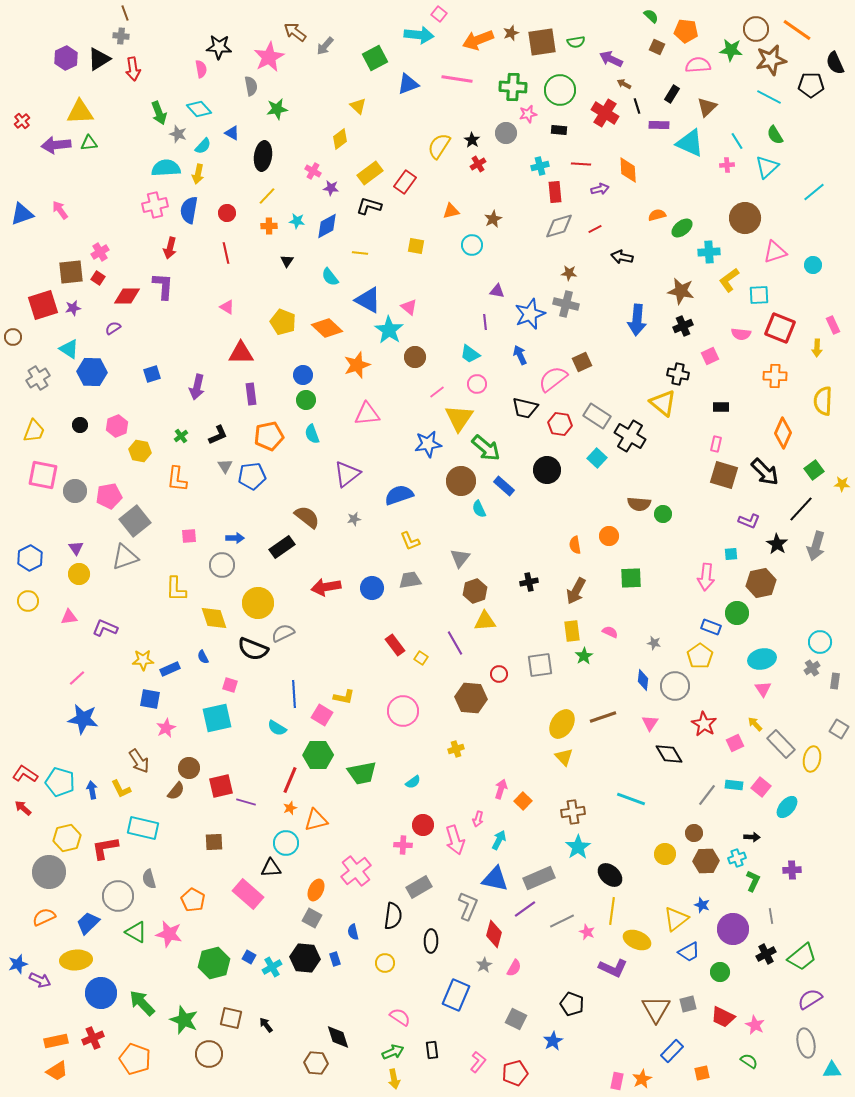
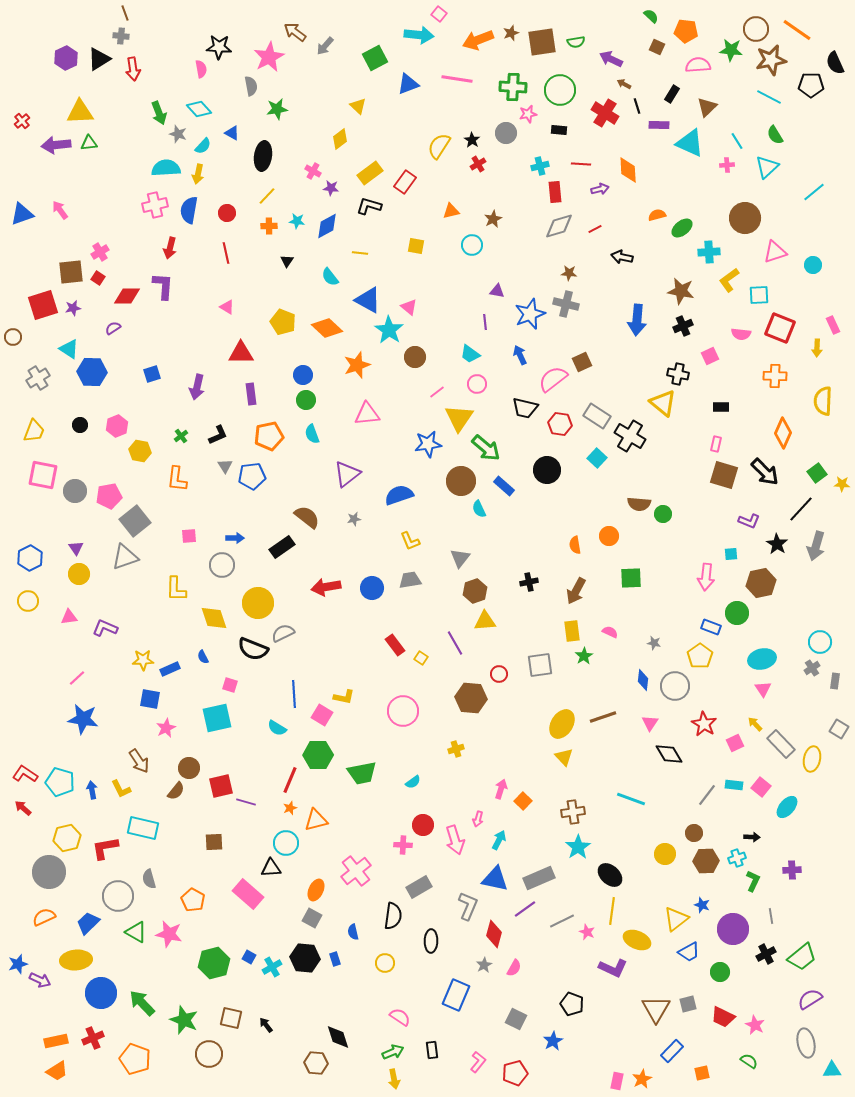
green square at (814, 470): moved 3 px right, 3 px down
